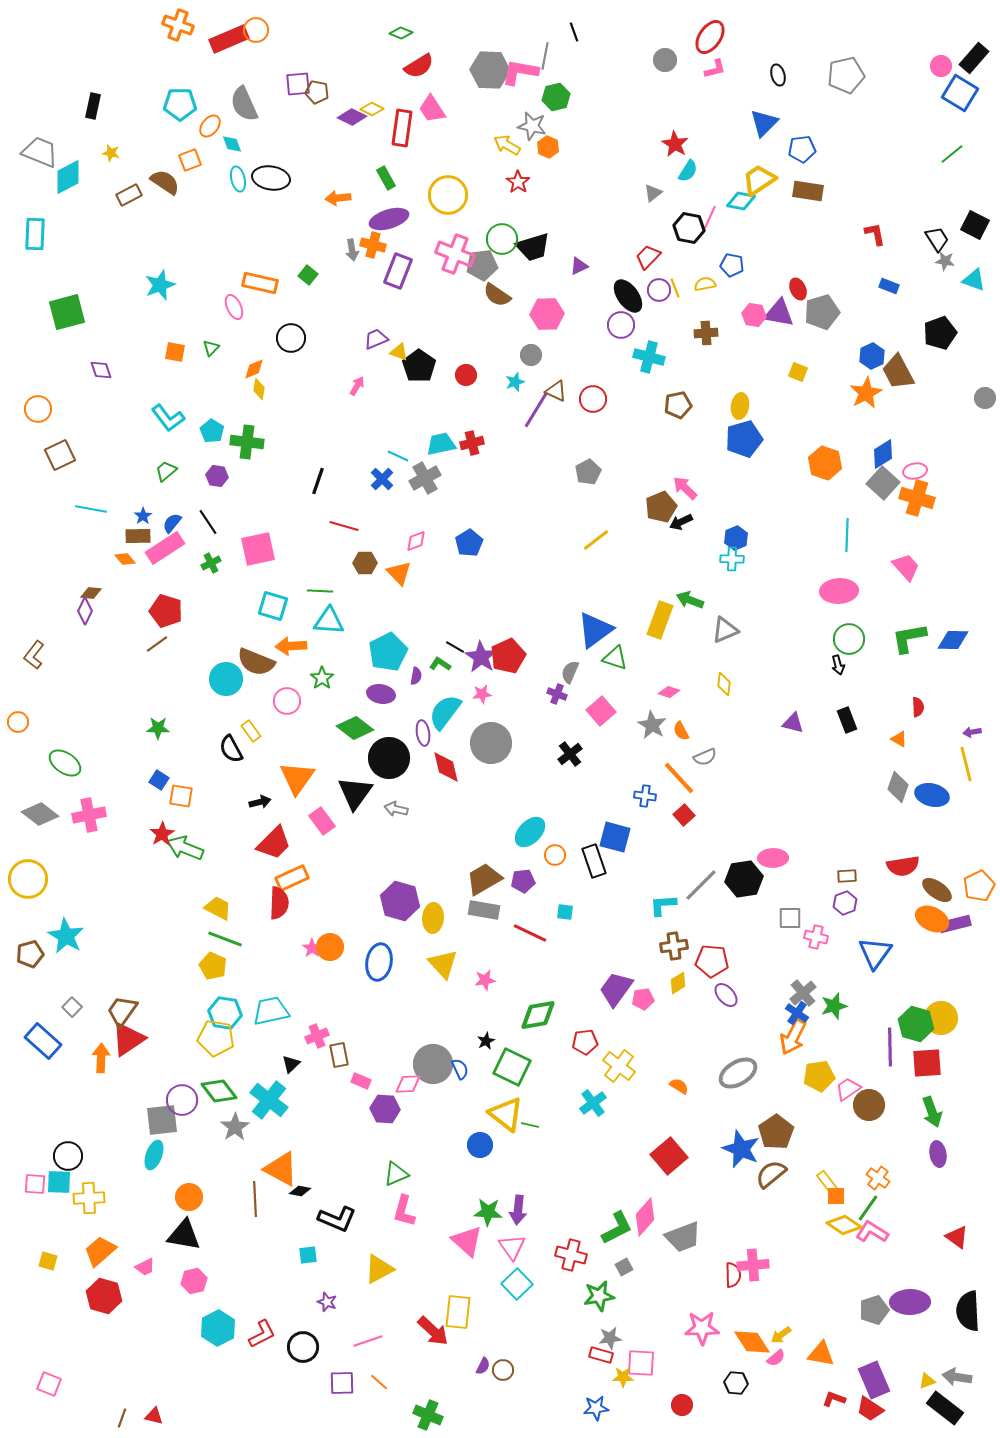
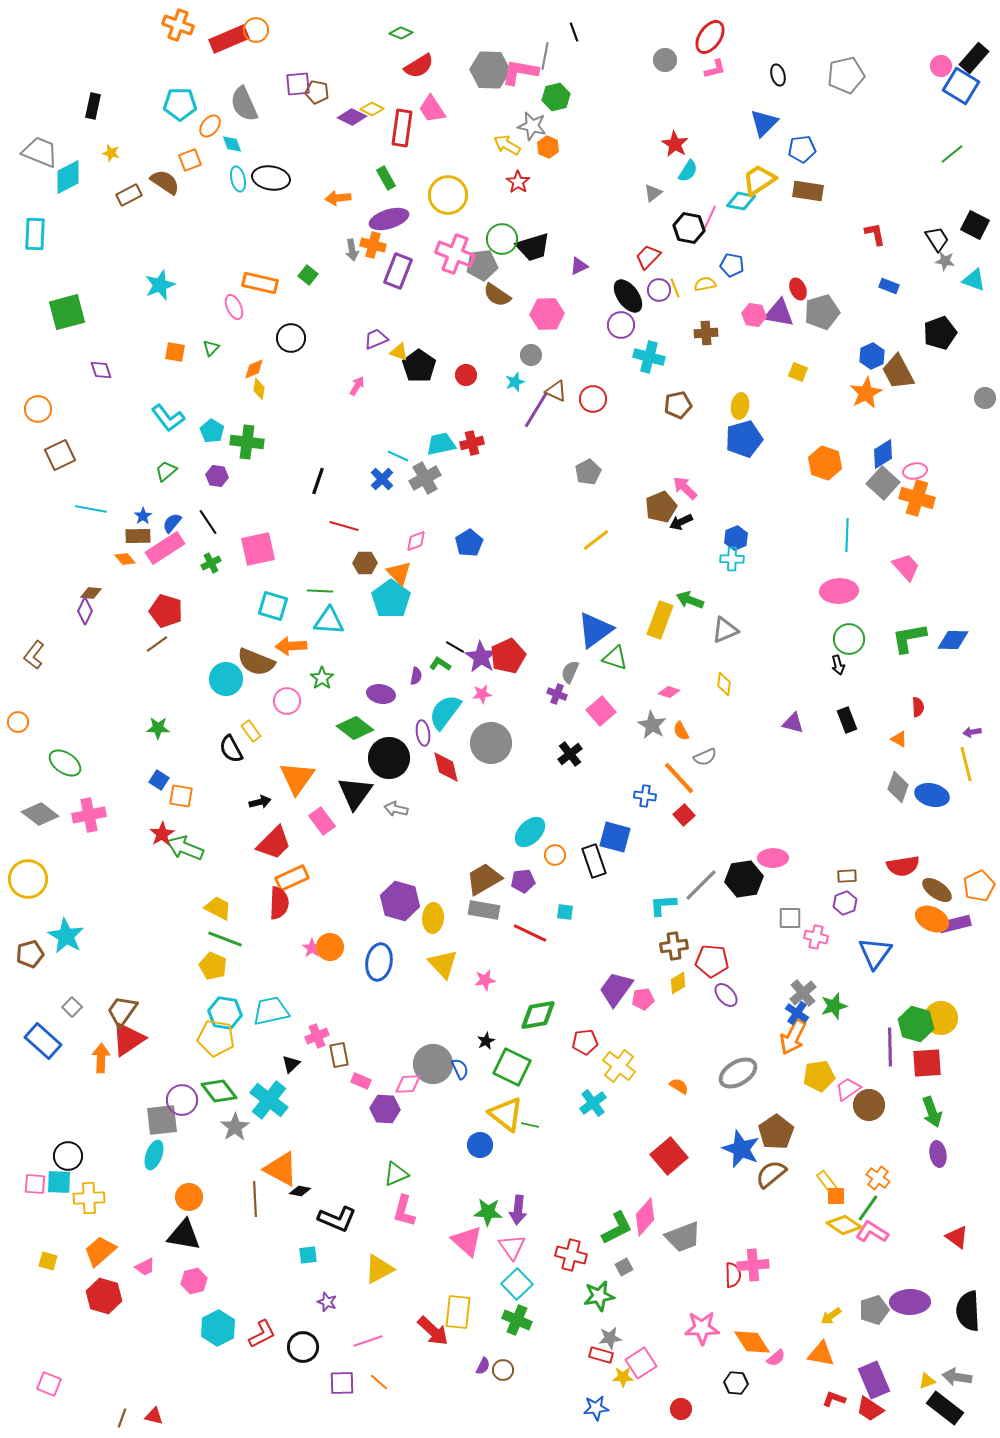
blue square at (960, 93): moved 1 px right, 7 px up
cyan pentagon at (388, 652): moved 3 px right, 53 px up; rotated 9 degrees counterclockwise
yellow arrow at (781, 1335): moved 50 px right, 19 px up
pink square at (641, 1363): rotated 36 degrees counterclockwise
red circle at (682, 1405): moved 1 px left, 4 px down
green cross at (428, 1415): moved 89 px right, 95 px up
